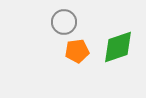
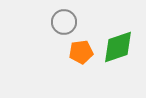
orange pentagon: moved 4 px right, 1 px down
